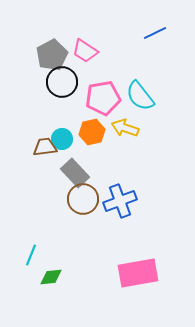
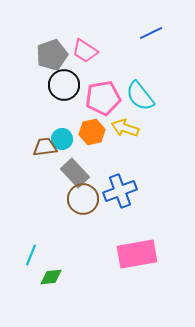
blue line: moved 4 px left
gray pentagon: rotated 8 degrees clockwise
black circle: moved 2 px right, 3 px down
blue cross: moved 10 px up
pink rectangle: moved 1 px left, 19 px up
